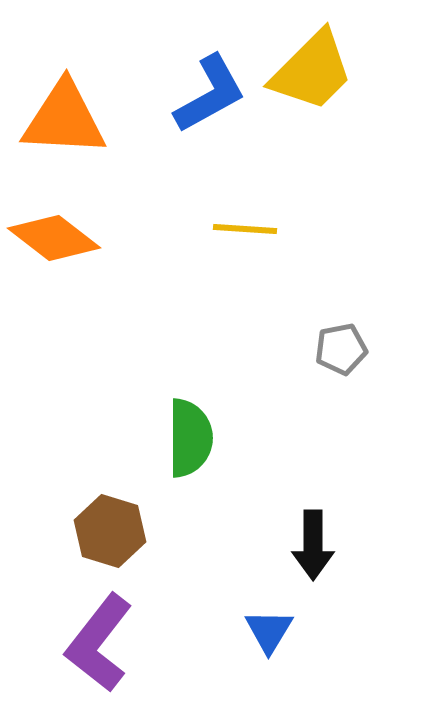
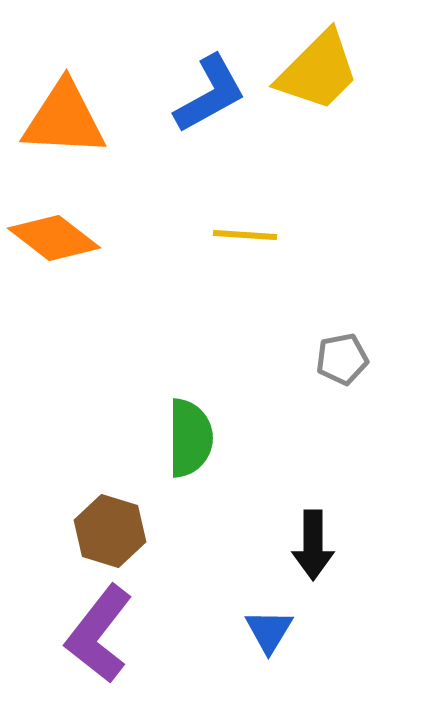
yellow trapezoid: moved 6 px right
yellow line: moved 6 px down
gray pentagon: moved 1 px right, 10 px down
purple L-shape: moved 9 px up
